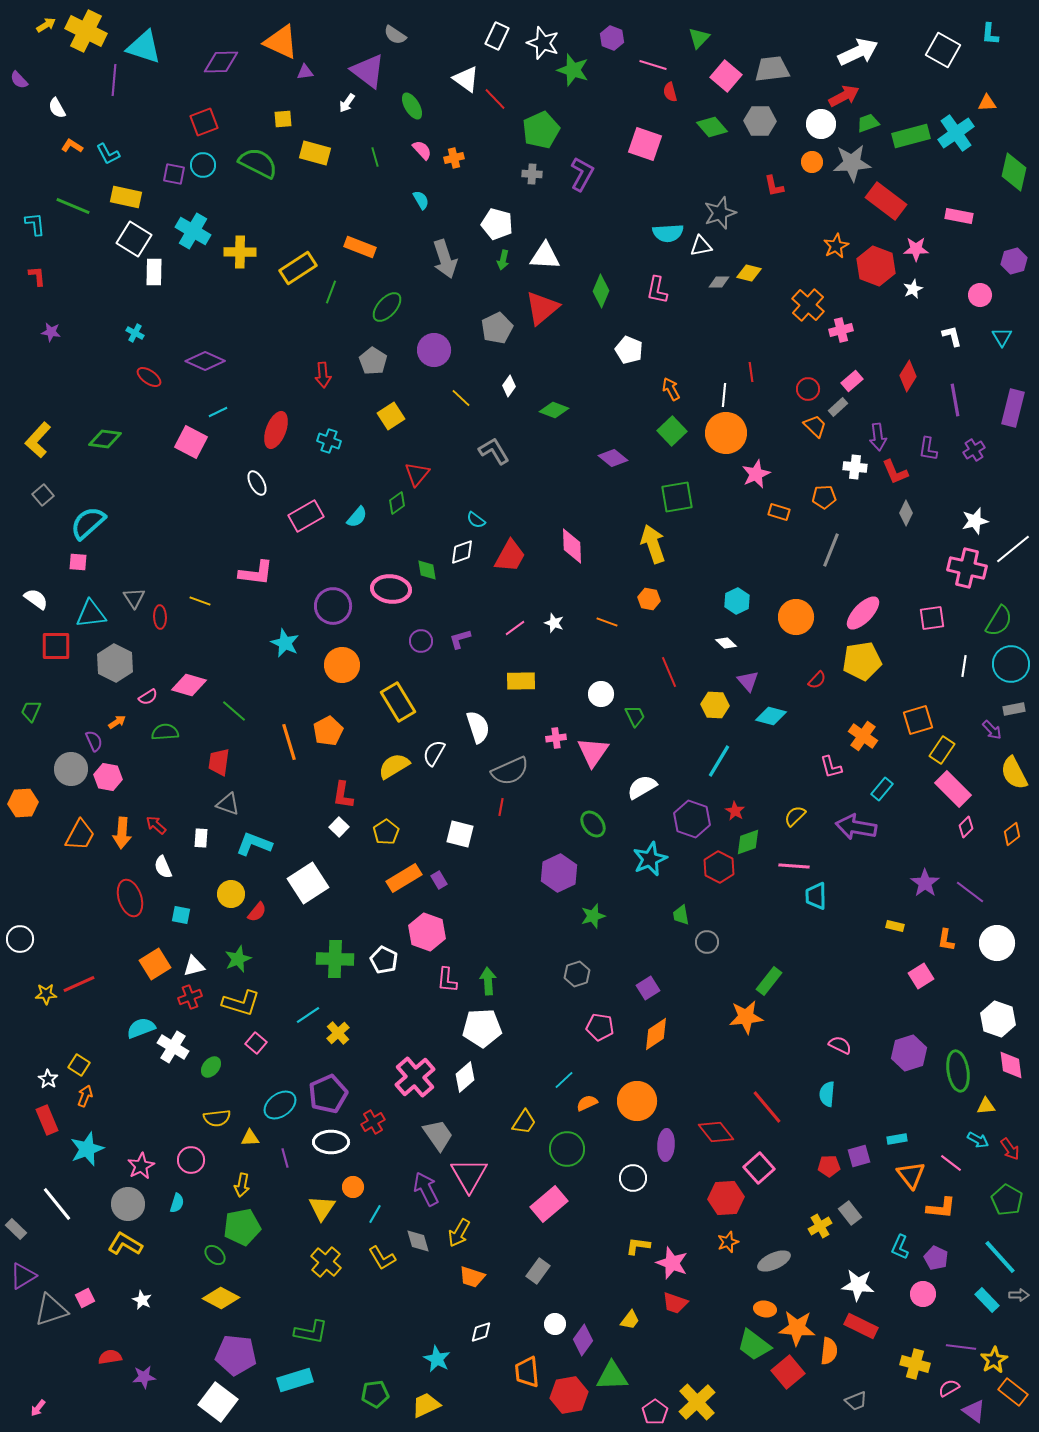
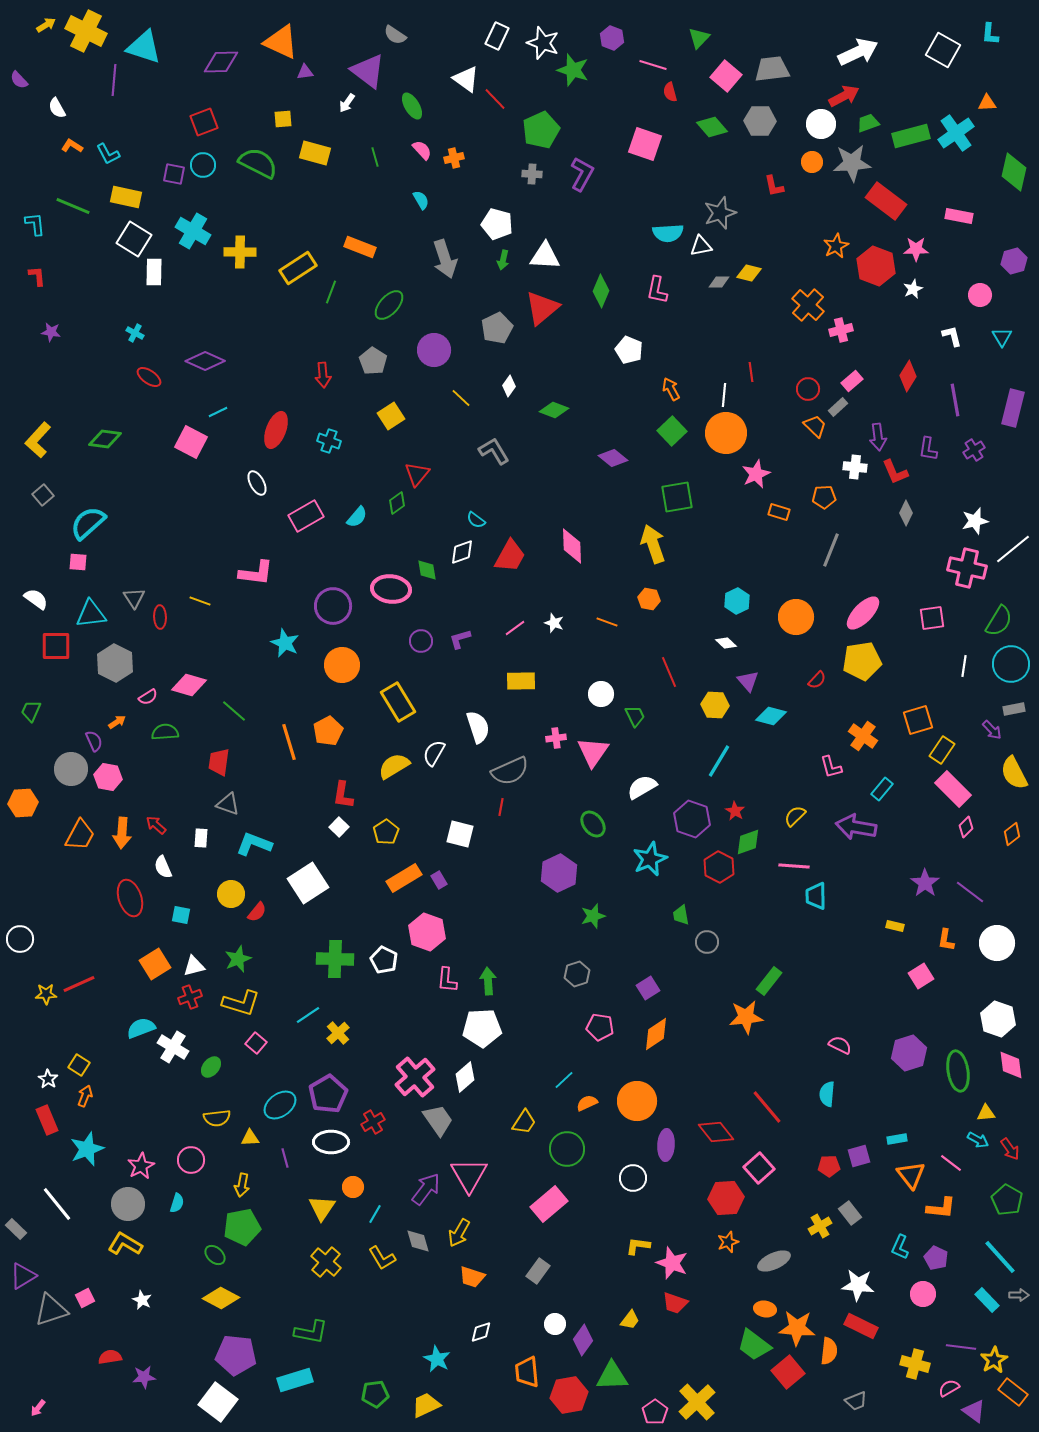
green ellipse at (387, 307): moved 2 px right, 2 px up
purple pentagon at (328, 1094): rotated 6 degrees counterclockwise
yellow triangle at (986, 1106): moved 7 px down
gray trapezoid at (438, 1135): moved 15 px up
purple arrow at (426, 1189): rotated 64 degrees clockwise
